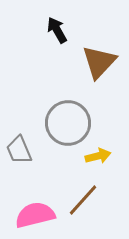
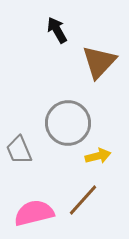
pink semicircle: moved 1 px left, 2 px up
